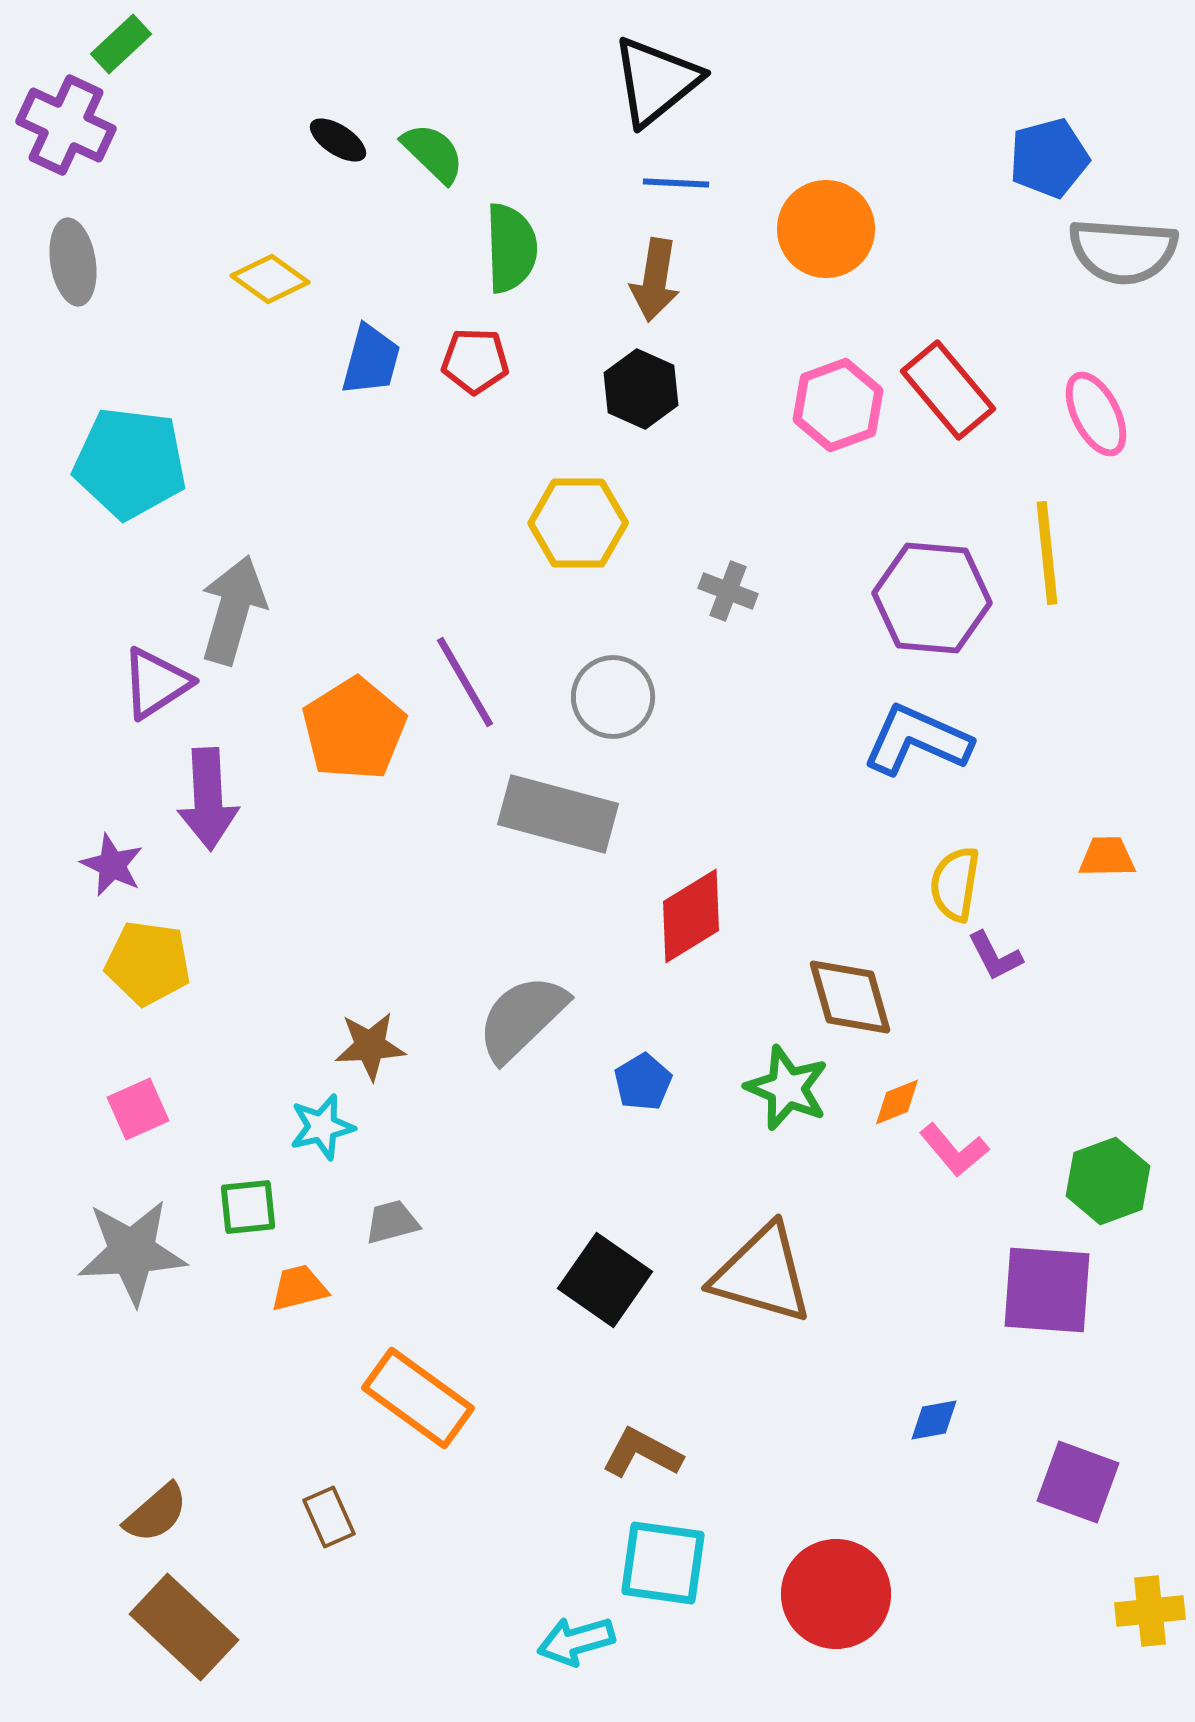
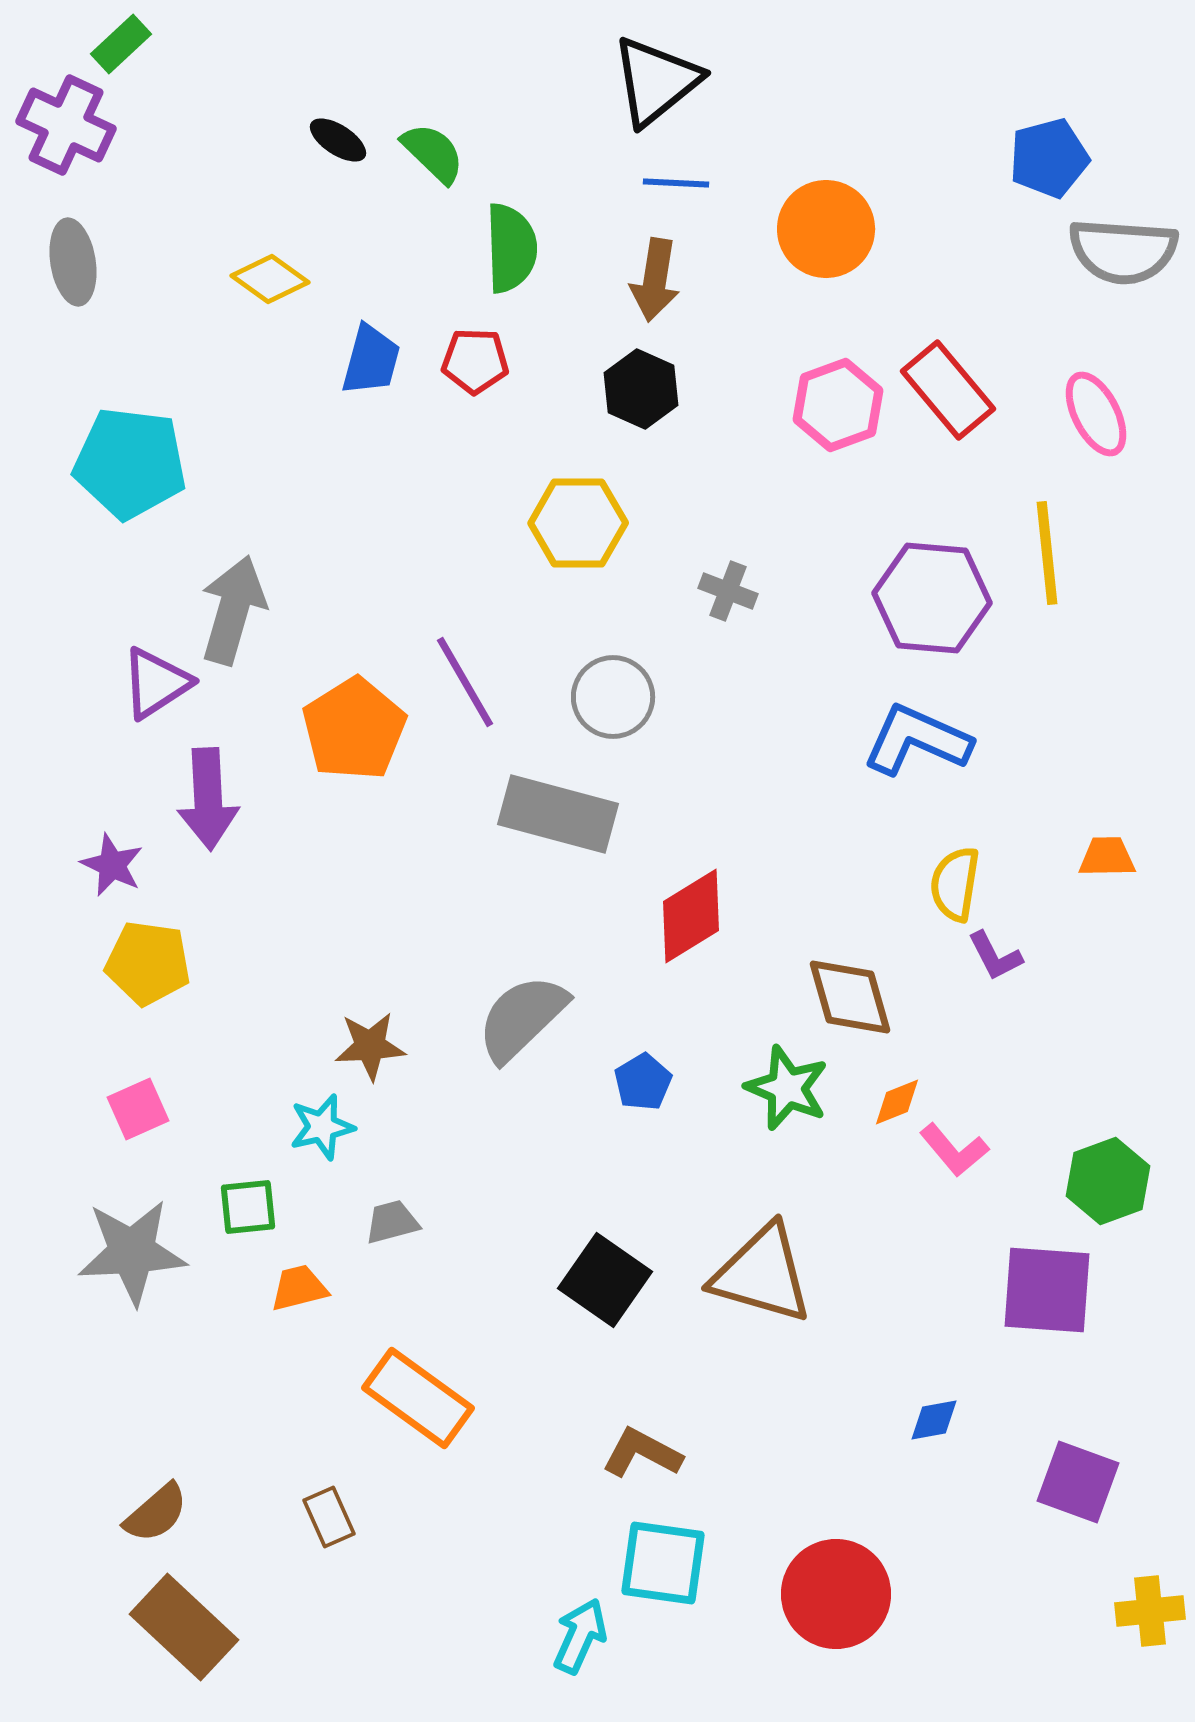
cyan arrow at (576, 1641): moved 4 px right, 5 px up; rotated 130 degrees clockwise
